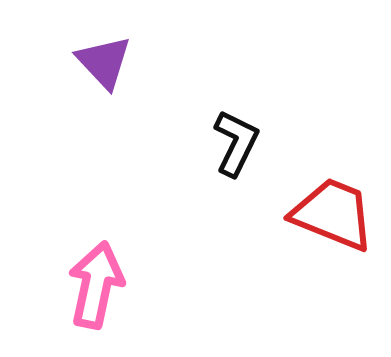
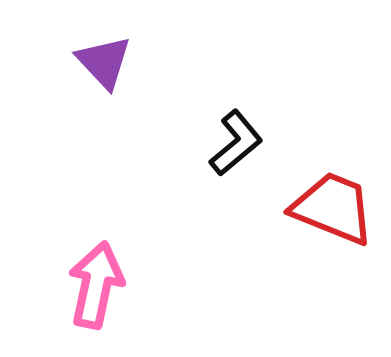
black L-shape: rotated 24 degrees clockwise
red trapezoid: moved 6 px up
